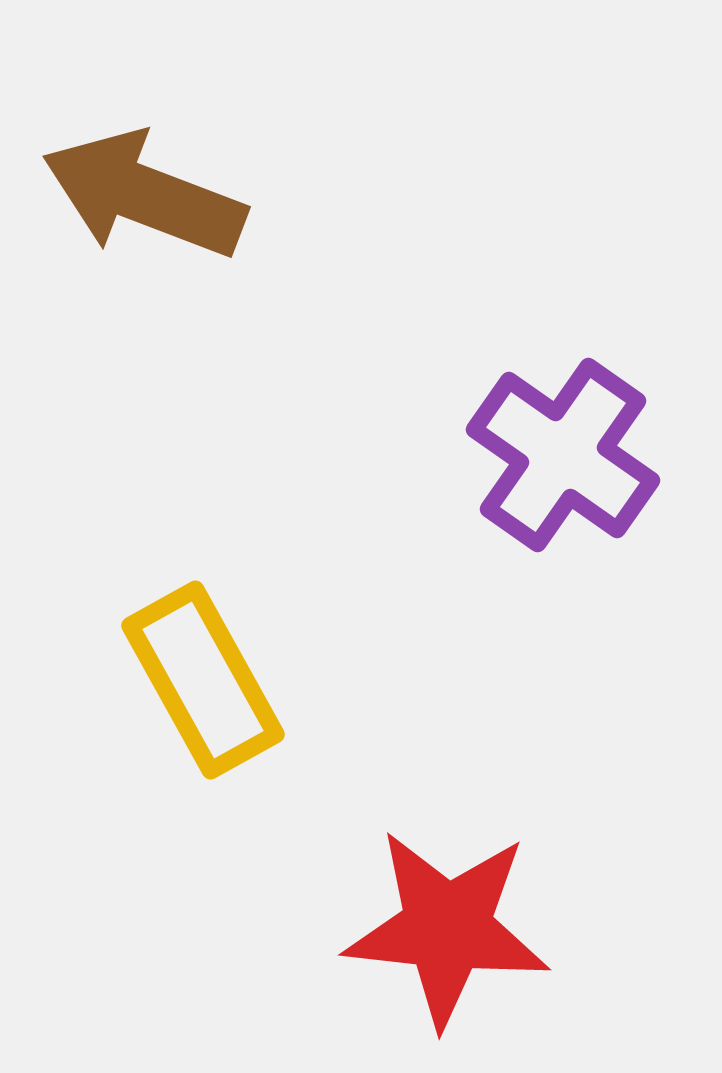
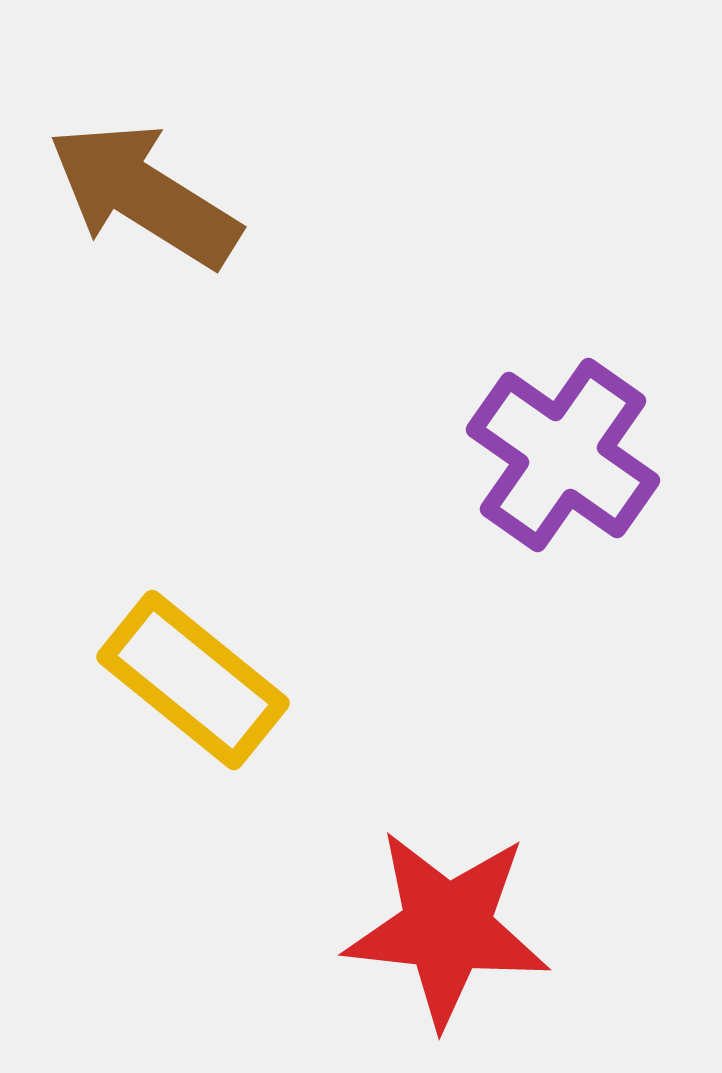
brown arrow: rotated 11 degrees clockwise
yellow rectangle: moved 10 px left; rotated 22 degrees counterclockwise
